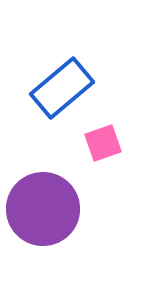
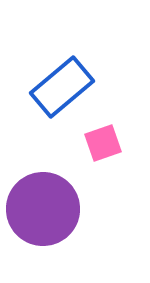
blue rectangle: moved 1 px up
